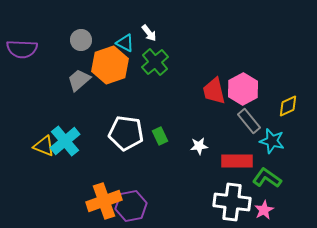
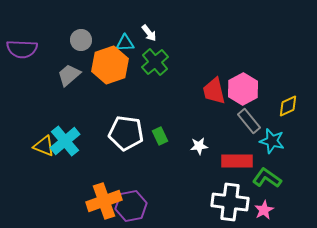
cyan triangle: rotated 30 degrees counterclockwise
gray trapezoid: moved 10 px left, 5 px up
white cross: moved 2 px left
